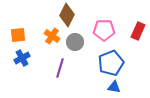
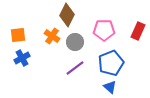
purple line: moved 15 px right; rotated 36 degrees clockwise
blue triangle: moved 4 px left; rotated 32 degrees clockwise
